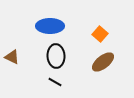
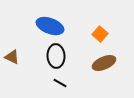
blue ellipse: rotated 20 degrees clockwise
brown ellipse: moved 1 px right, 1 px down; rotated 15 degrees clockwise
black line: moved 5 px right, 1 px down
